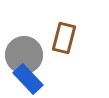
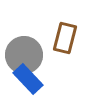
brown rectangle: moved 1 px right
